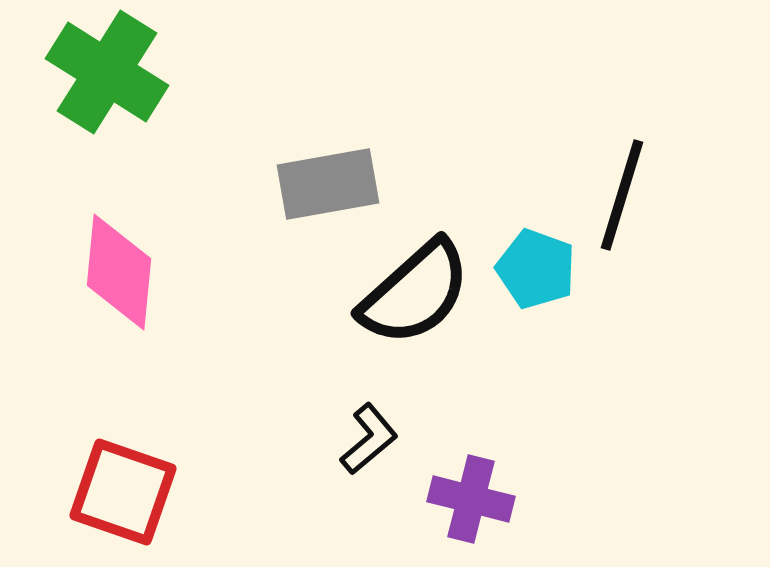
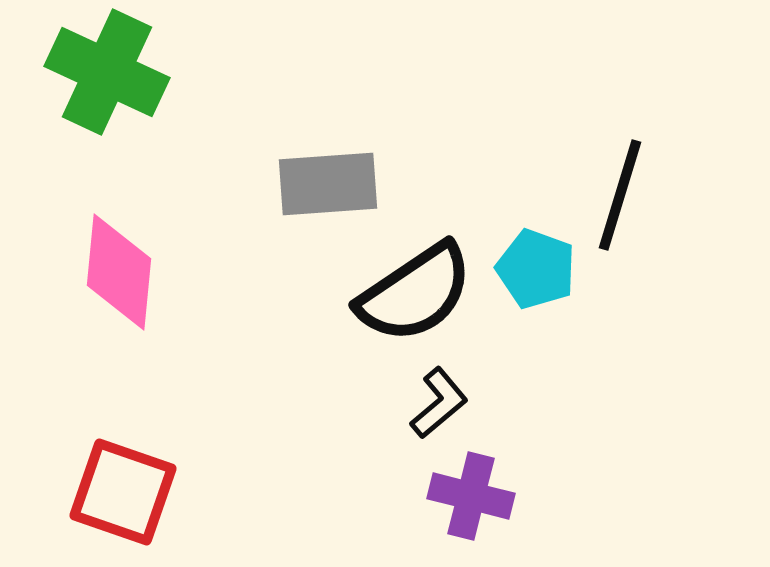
green cross: rotated 7 degrees counterclockwise
gray rectangle: rotated 6 degrees clockwise
black line: moved 2 px left
black semicircle: rotated 8 degrees clockwise
black L-shape: moved 70 px right, 36 px up
purple cross: moved 3 px up
